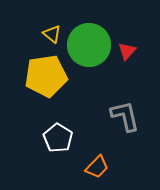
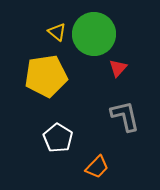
yellow triangle: moved 5 px right, 2 px up
green circle: moved 5 px right, 11 px up
red triangle: moved 9 px left, 17 px down
